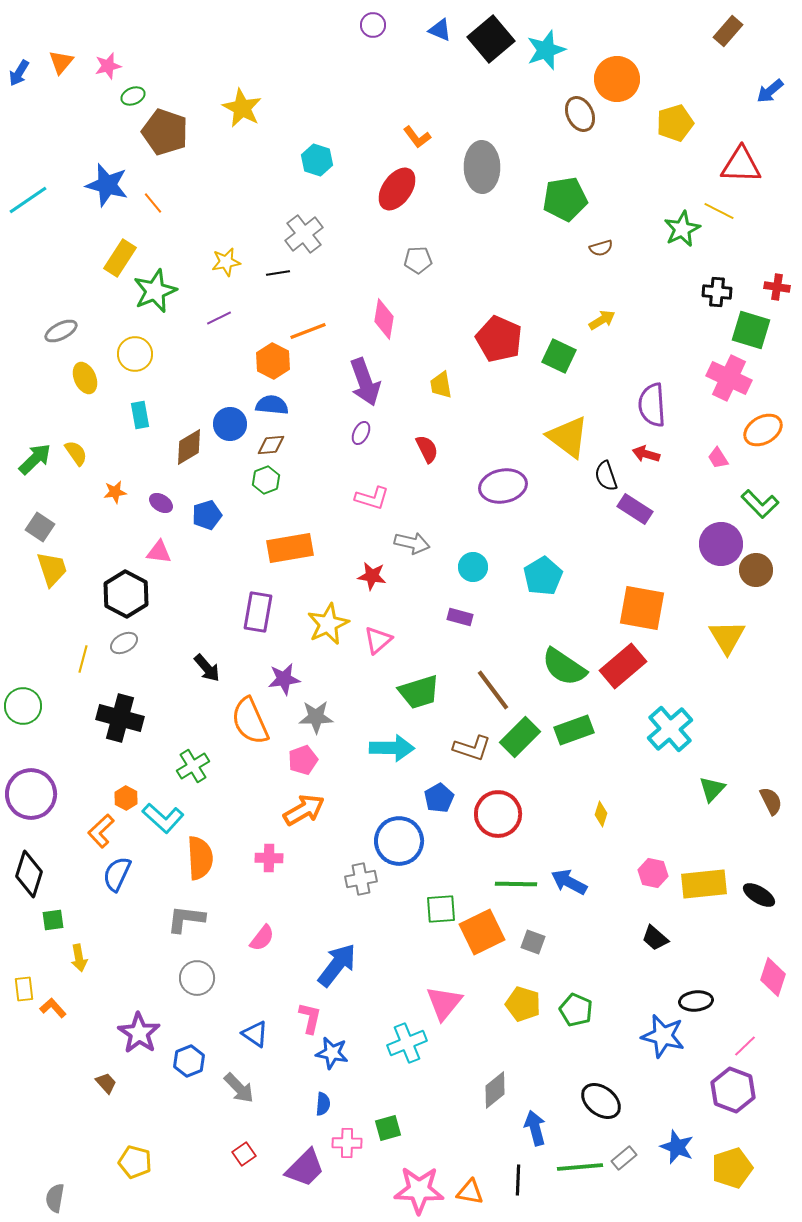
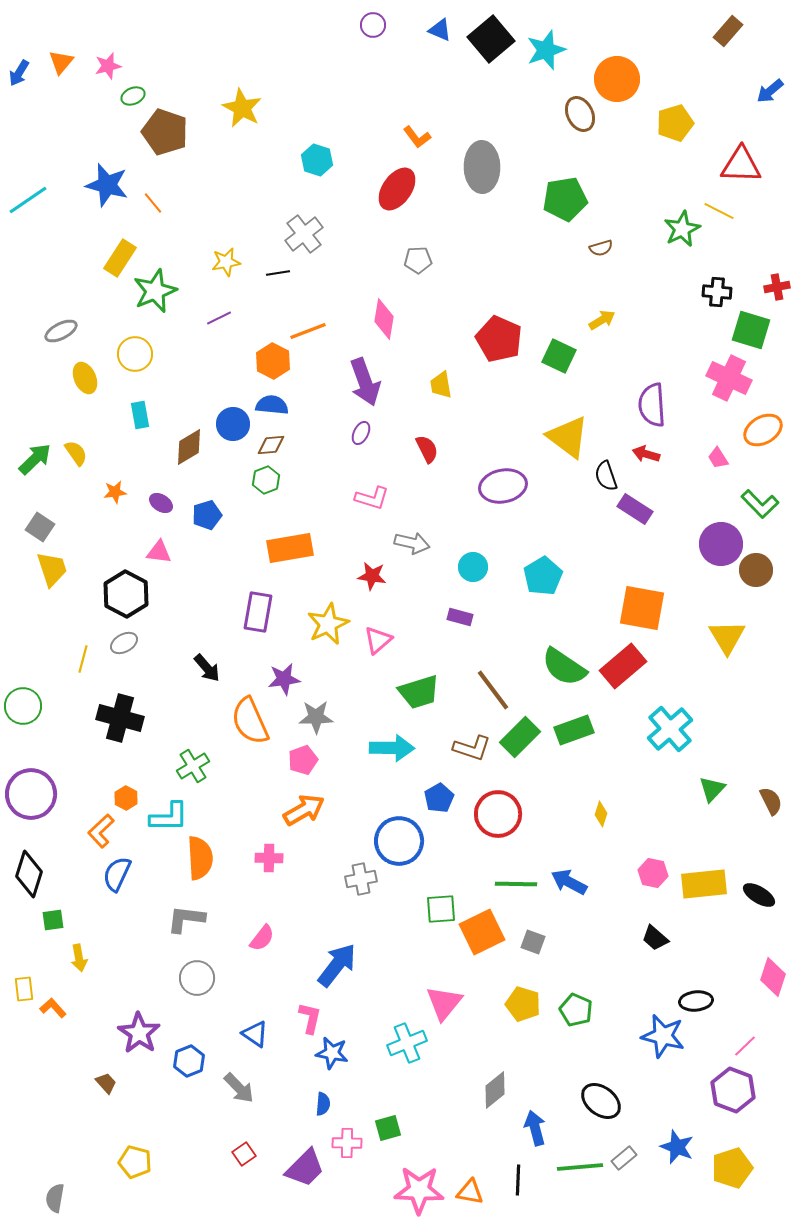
red cross at (777, 287): rotated 20 degrees counterclockwise
blue circle at (230, 424): moved 3 px right
cyan L-shape at (163, 818): moved 6 px right, 1 px up; rotated 42 degrees counterclockwise
